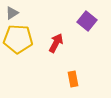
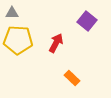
gray triangle: rotated 32 degrees clockwise
yellow pentagon: moved 1 px down
orange rectangle: moved 1 px left, 1 px up; rotated 35 degrees counterclockwise
